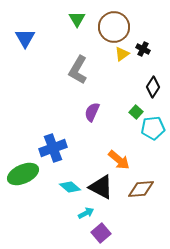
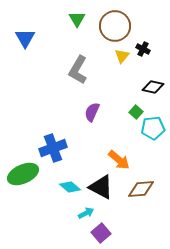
brown circle: moved 1 px right, 1 px up
yellow triangle: moved 2 px down; rotated 14 degrees counterclockwise
black diamond: rotated 70 degrees clockwise
